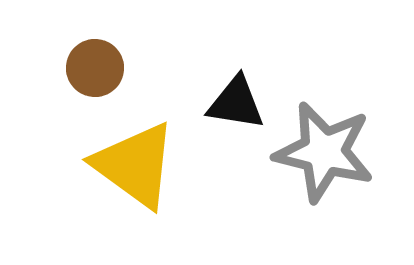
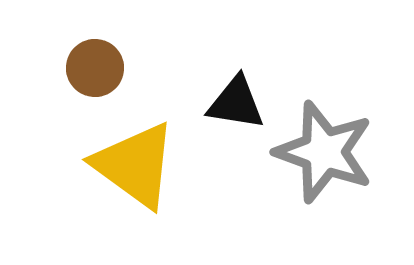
gray star: rotated 6 degrees clockwise
